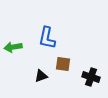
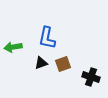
brown square: rotated 28 degrees counterclockwise
black triangle: moved 13 px up
